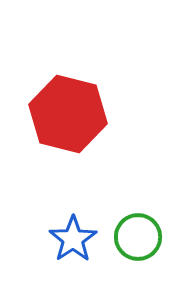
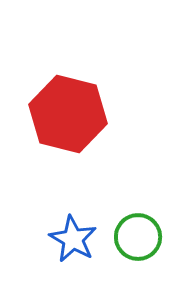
blue star: rotated 9 degrees counterclockwise
